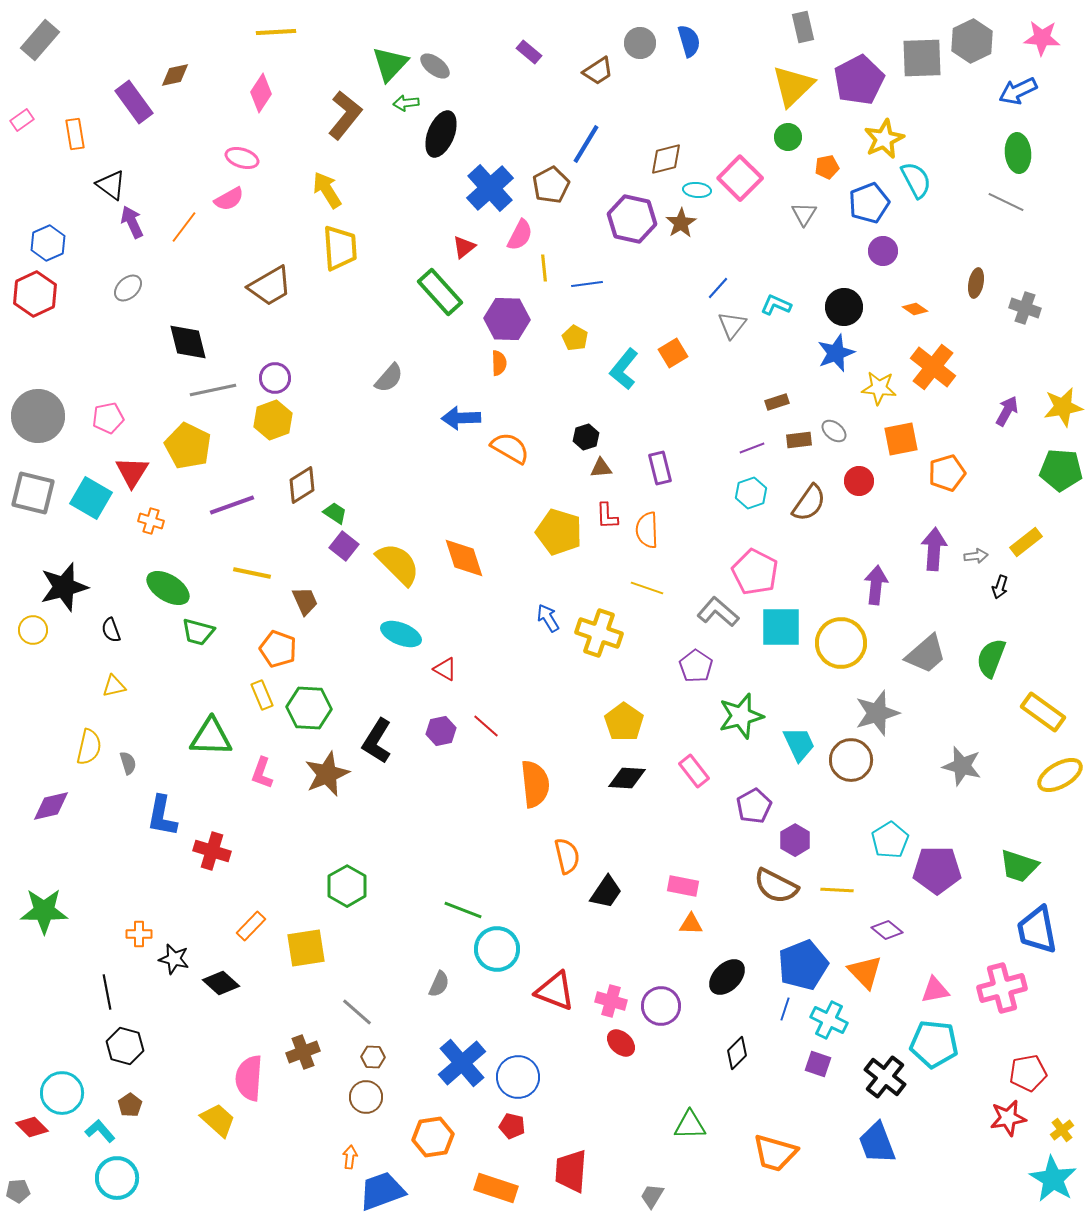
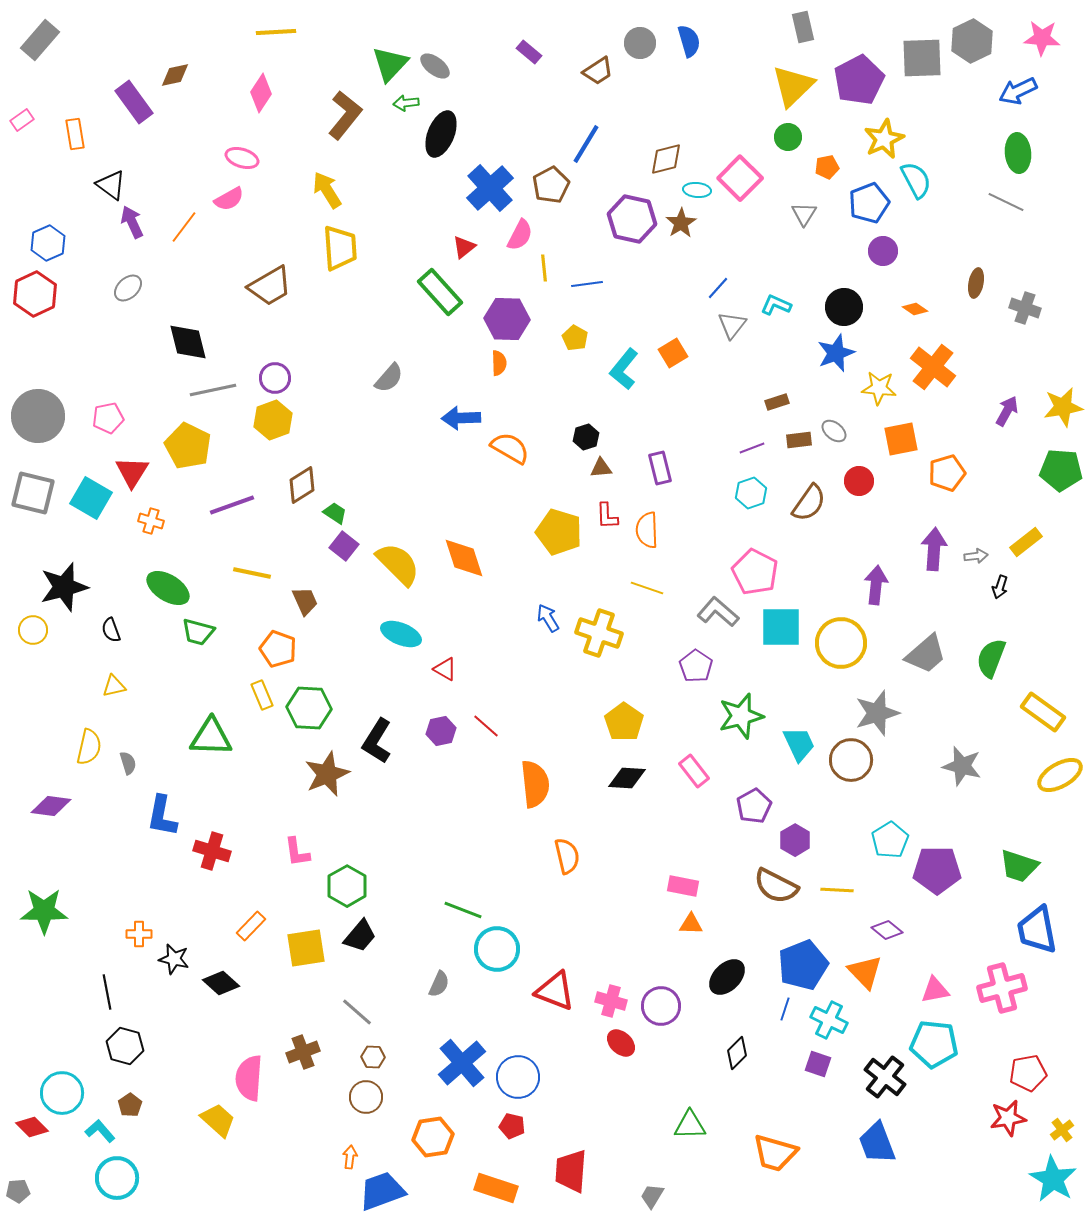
pink L-shape at (262, 773): moved 35 px right, 79 px down; rotated 28 degrees counterclockwise
purple diamond at (51, 806): rotated 21 degrees clockwise
black trapezoid at (606, 892): moved 246 px left, 44 px down; rotated 6 degrees clockwise
